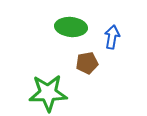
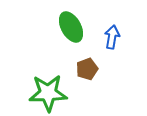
green ellipse: rotated 56 degrees clockwise
brown pentagon: moved 6 px down; rotated 10 degrees counterclockwise
